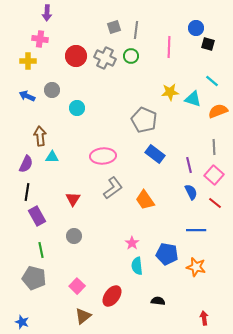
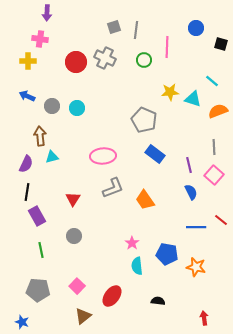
black square at (208, 44): moved 13 px right
pink line at (169, 47): moved 2 px left
red circle at (76, 56): moved 6 px down
green circle at (131, 56): moved 13 px right, 4 px down
gray circle at (52, 90): moved 16 px down
cyan triangle at (52, 157): rotated 16 degrees counterclockwise
gray L-shape at (113, 188): rotated 15 degrees clockwise
red line at (215, 203): moved 6 px right, 17 px down
blue line at (196, 230): moved 3 px up
gray pentagon at (34, 278): moved 4 px right, 12 px down; rotated 10 degrees counterclockwise
